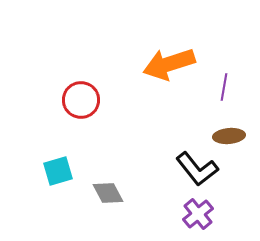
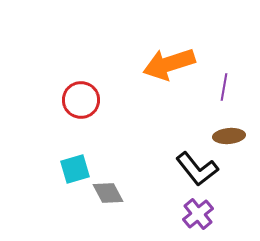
cyan square: moved 17 px right, 2 px up
